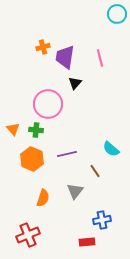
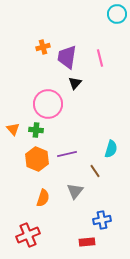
purple trapezoid: moved 2 px right
cyan semicircle: rotated 114 degrees counterclockwise
orange hexagon: moved 5 px right
